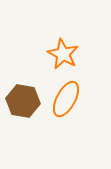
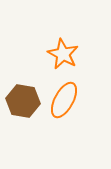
orange ellipse: moved 2 px left, 1 px down
